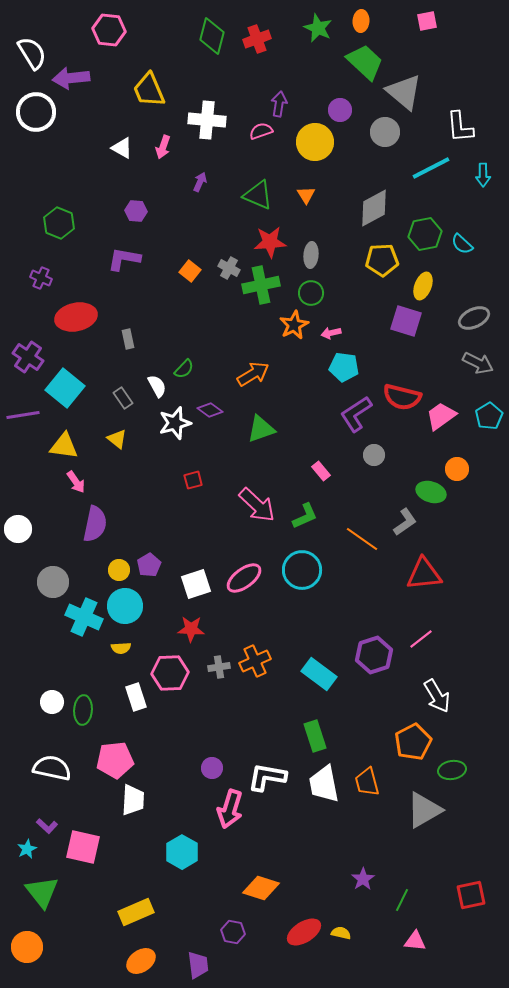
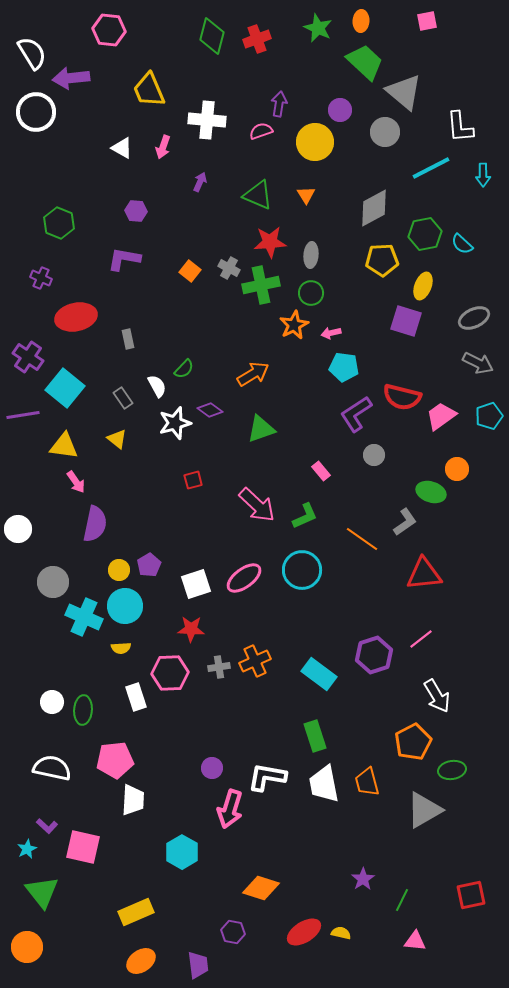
cyan pentagon at (489, 416): rotated 12 degrees clockwise
